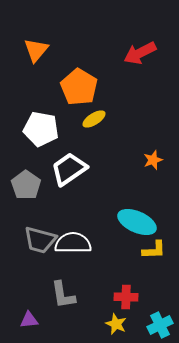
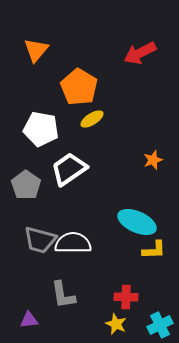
yellow ellipse: moved 2 px left
